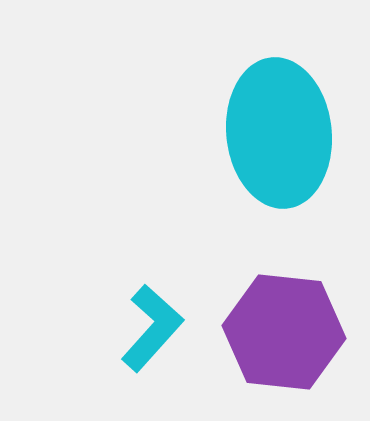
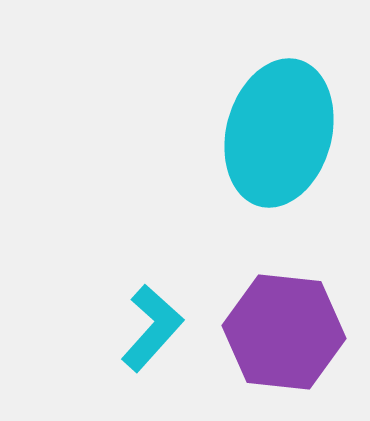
cyan ellipse: rotated 21 degrees clockwise
